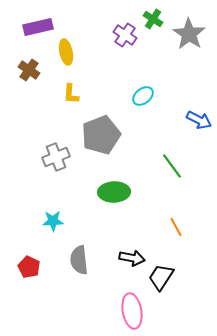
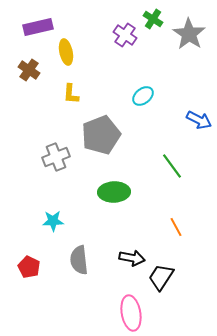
pink ellipse: moved 1 px left, 2 px down
